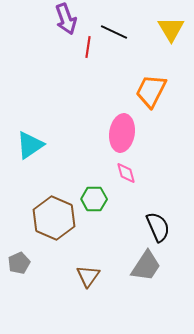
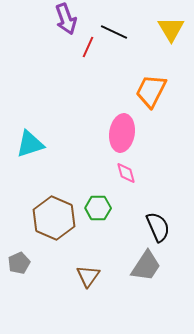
red line: rotated 15 degrees clockwise
cyan triangle: moved 1 px up; rotated 16 degrees clockwise
green hexagon: moved 4 px right, 9 px down
